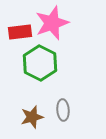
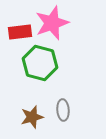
green hexagon: rotated 12 degrees counterclockwise
